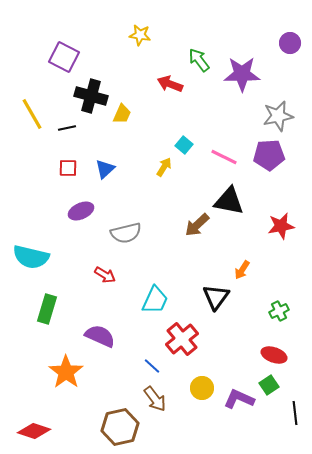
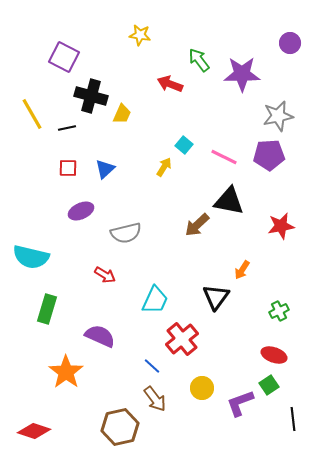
purple L-shape at (239, 399): moved 1 px right, 4 px down; rotated 44 degrees counterclockwise
black line at (295, 413): moved 2 px left, 6 px down
